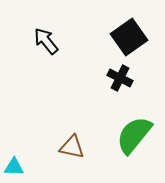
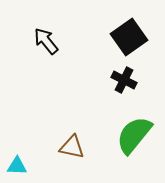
black cross: moved 4 px right, 2 px down
cyan triangle: moved 3 px right, 1 px up
